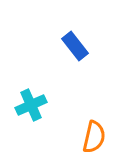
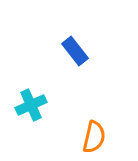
blue rectangle: moved 5 px down
